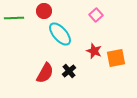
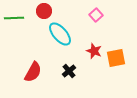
red semicircle: moved 12 px left, 1 px up
